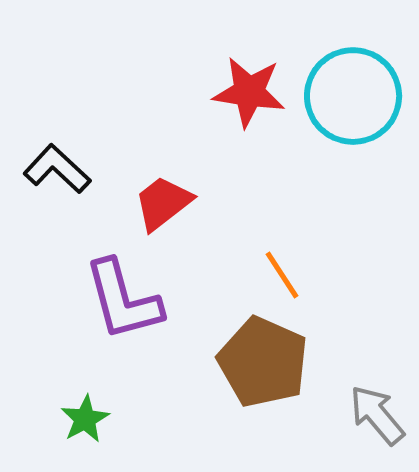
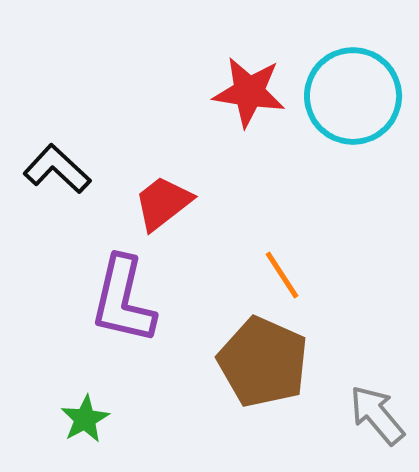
purple L-shape: rotated 28 degrees clockwise
